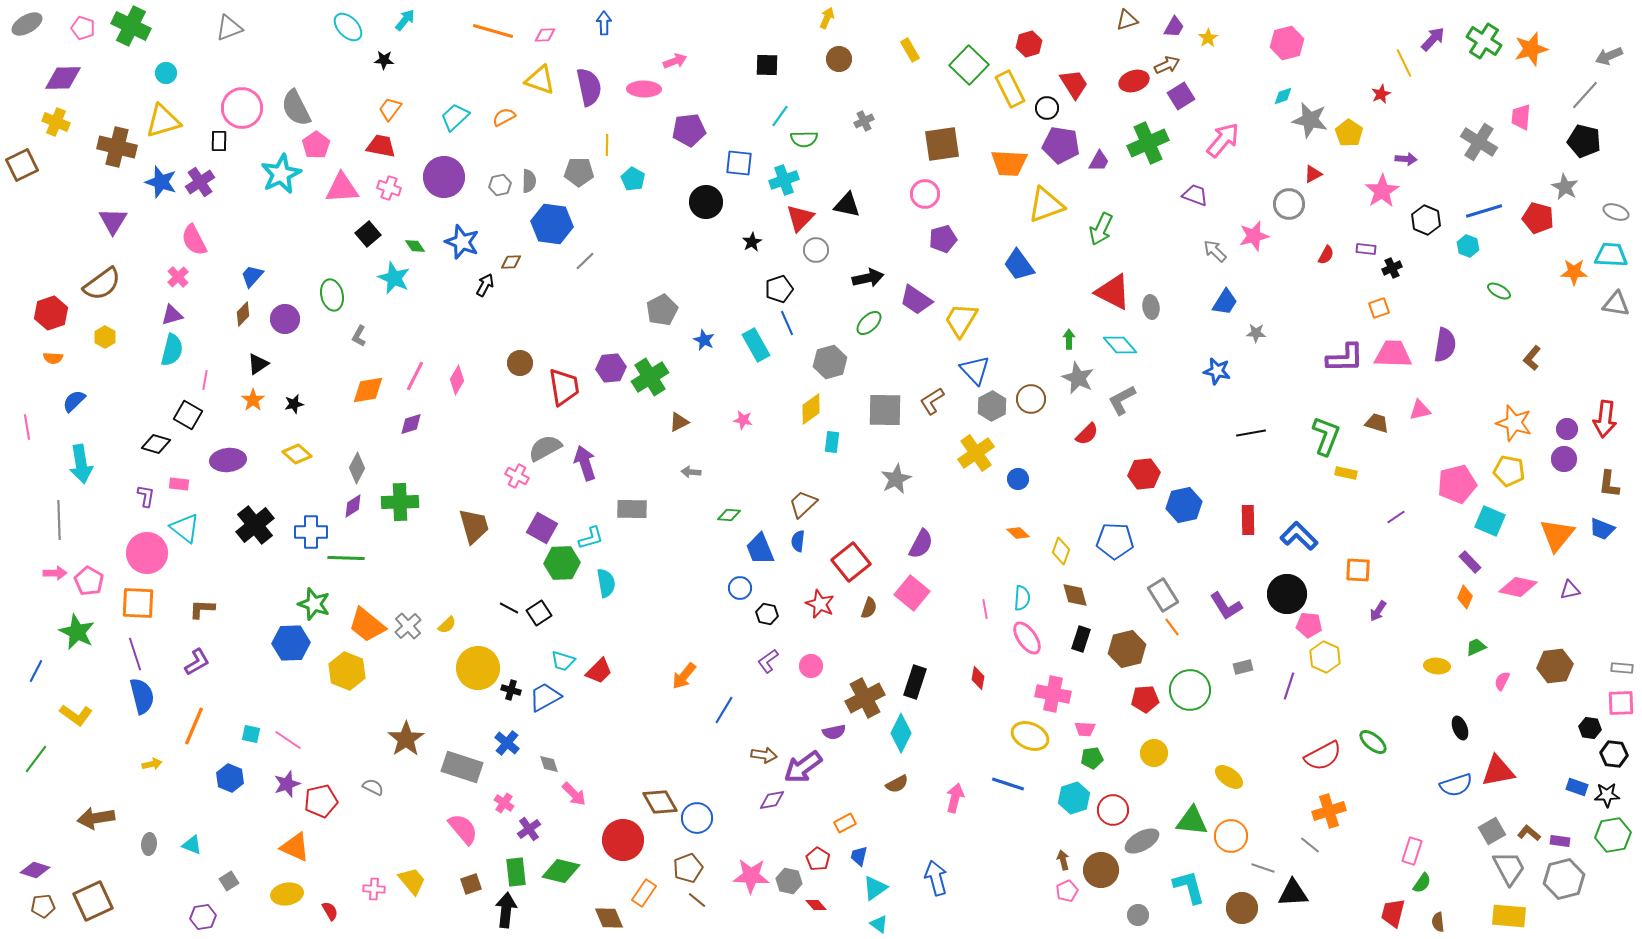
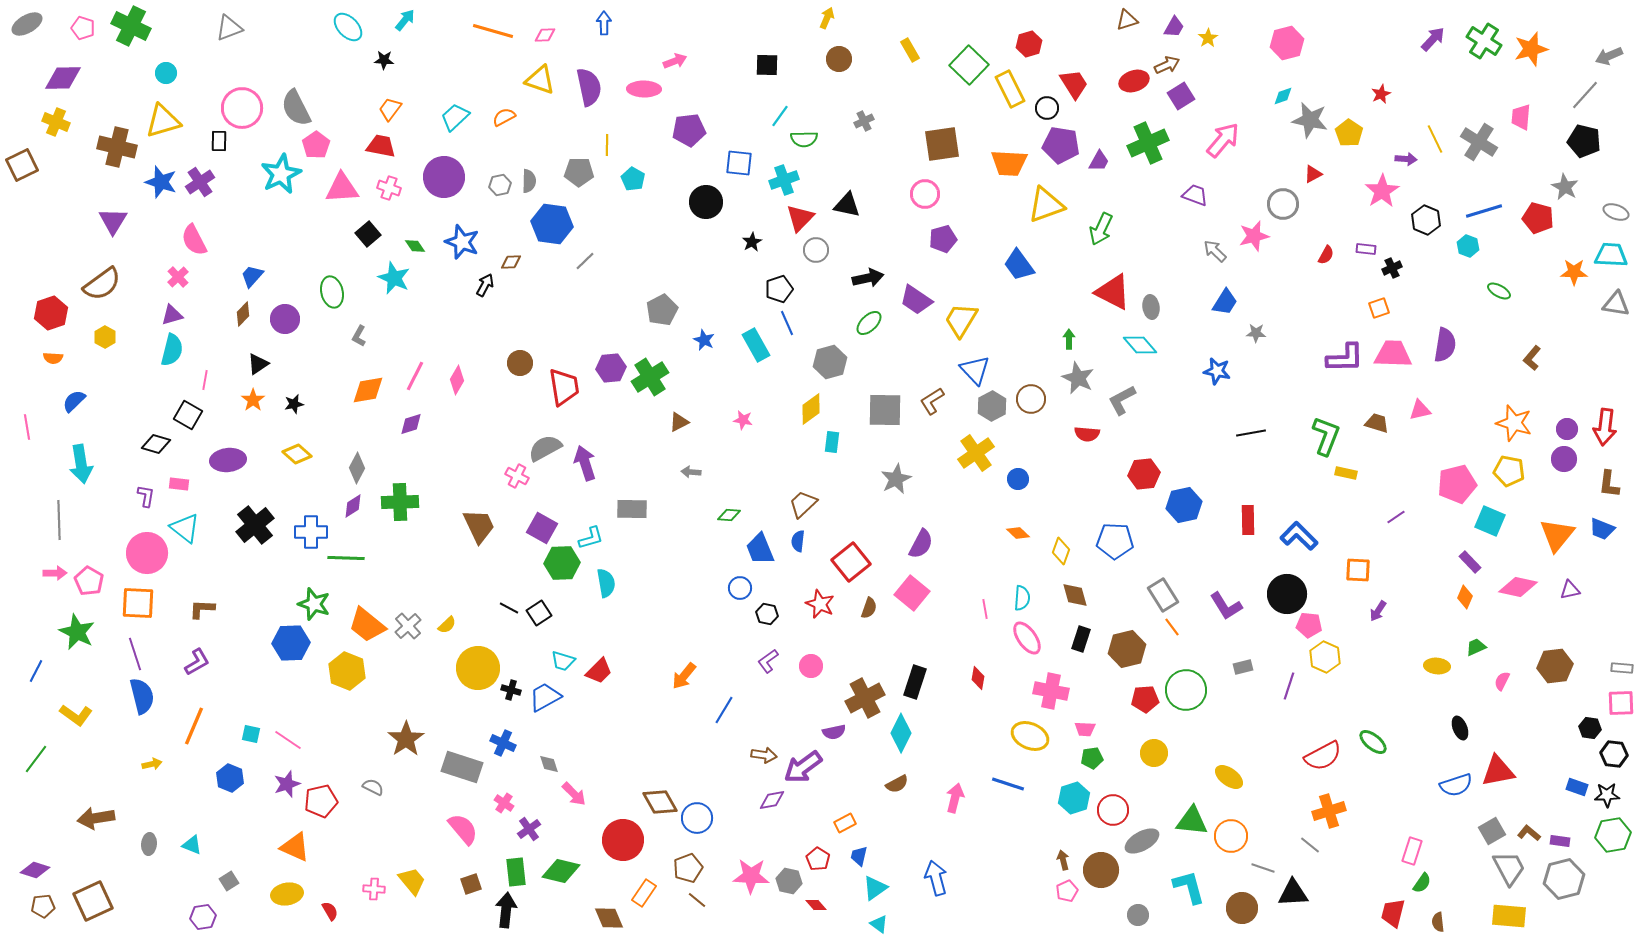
yellow line at (1404, 63): moved 31 px right, 76 px down
gray circle at (1289, 204): moved 6 px left
green ellipse at (332, 295): moved 3 px up
cyan diamond at (1120, 345): moved 20 px right
red arrow at (1605, 419): moved 8 px down
red semicircle at (1087, 434): rotated 50 degrees clockwise
brown trapezoid at (474, 526): moved 5 px right; rotated 9 degrees counterclockwise
green circle at (1190, 690): moved 4 px left
pink cross at (1053, 694): moved 2 px left, 3 px up
blue cross at (507, 743): moved 4 px left; rotated 15 degrees counterclockwise
